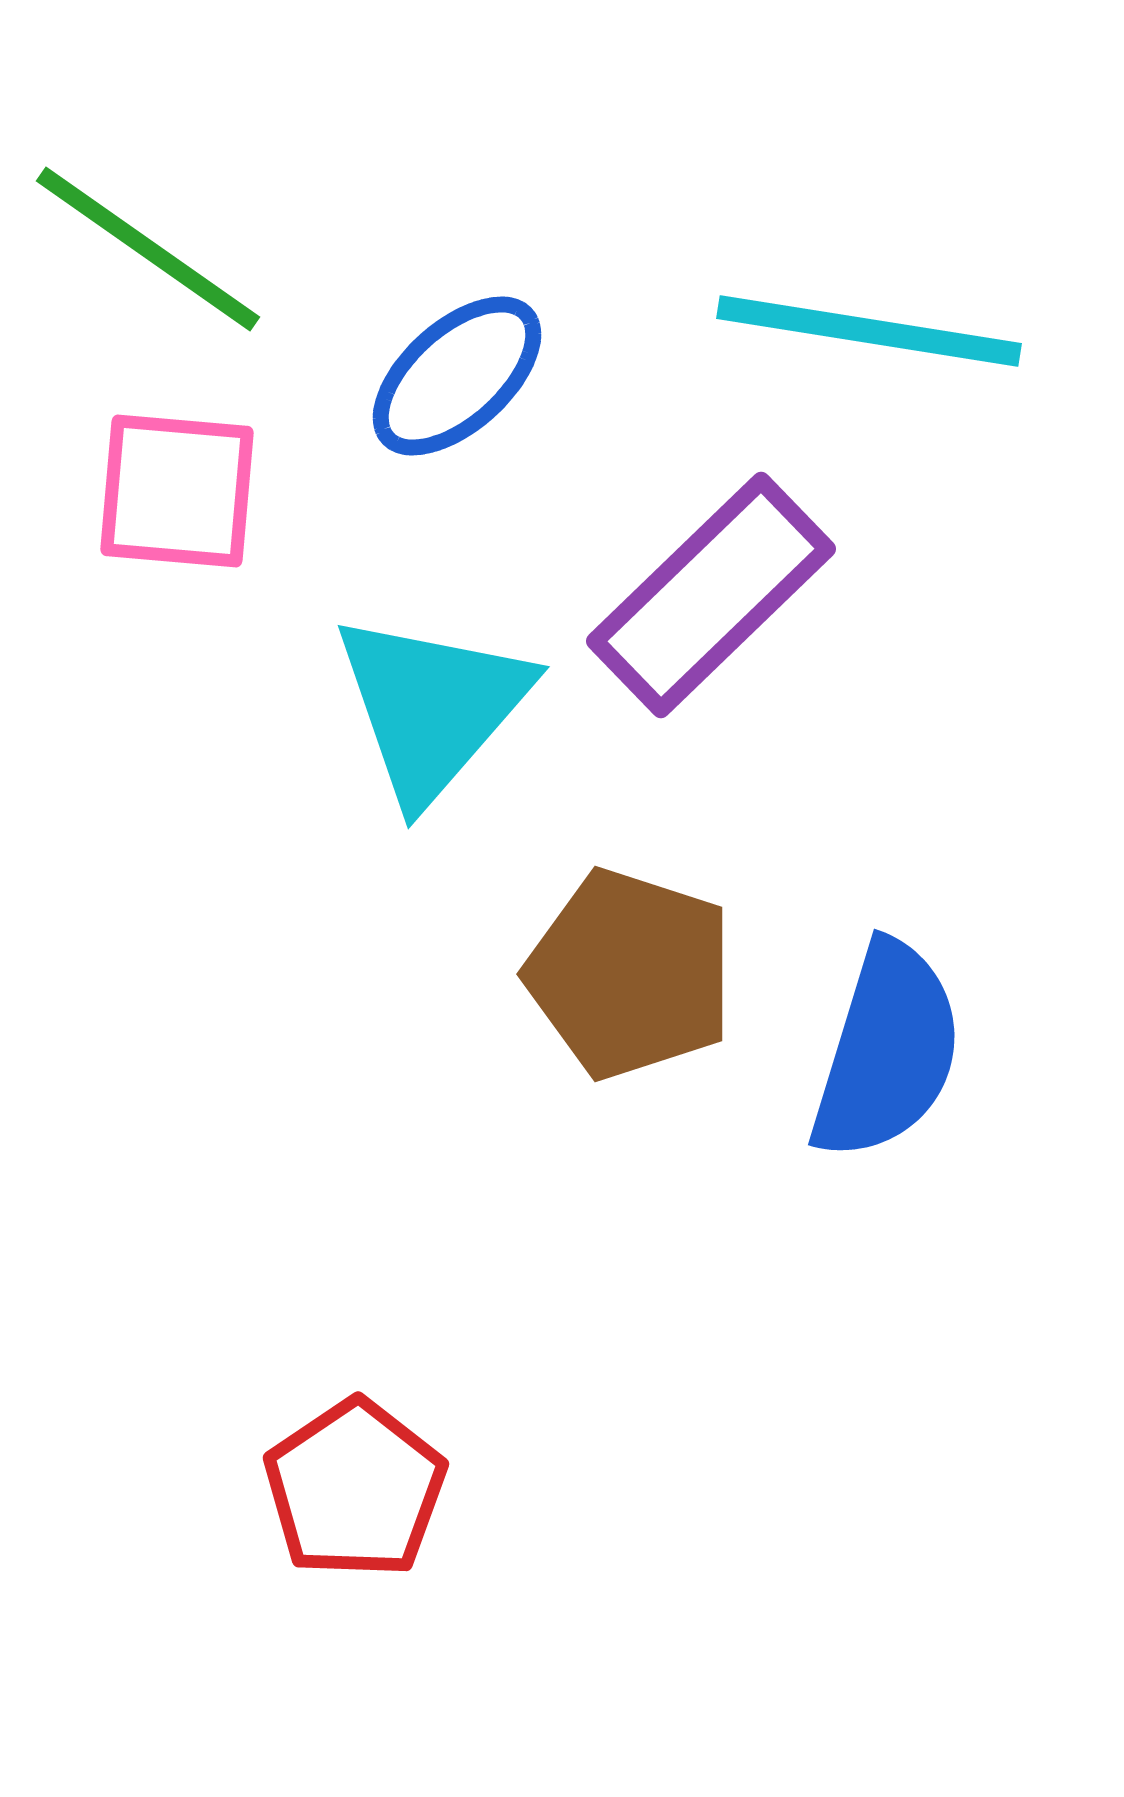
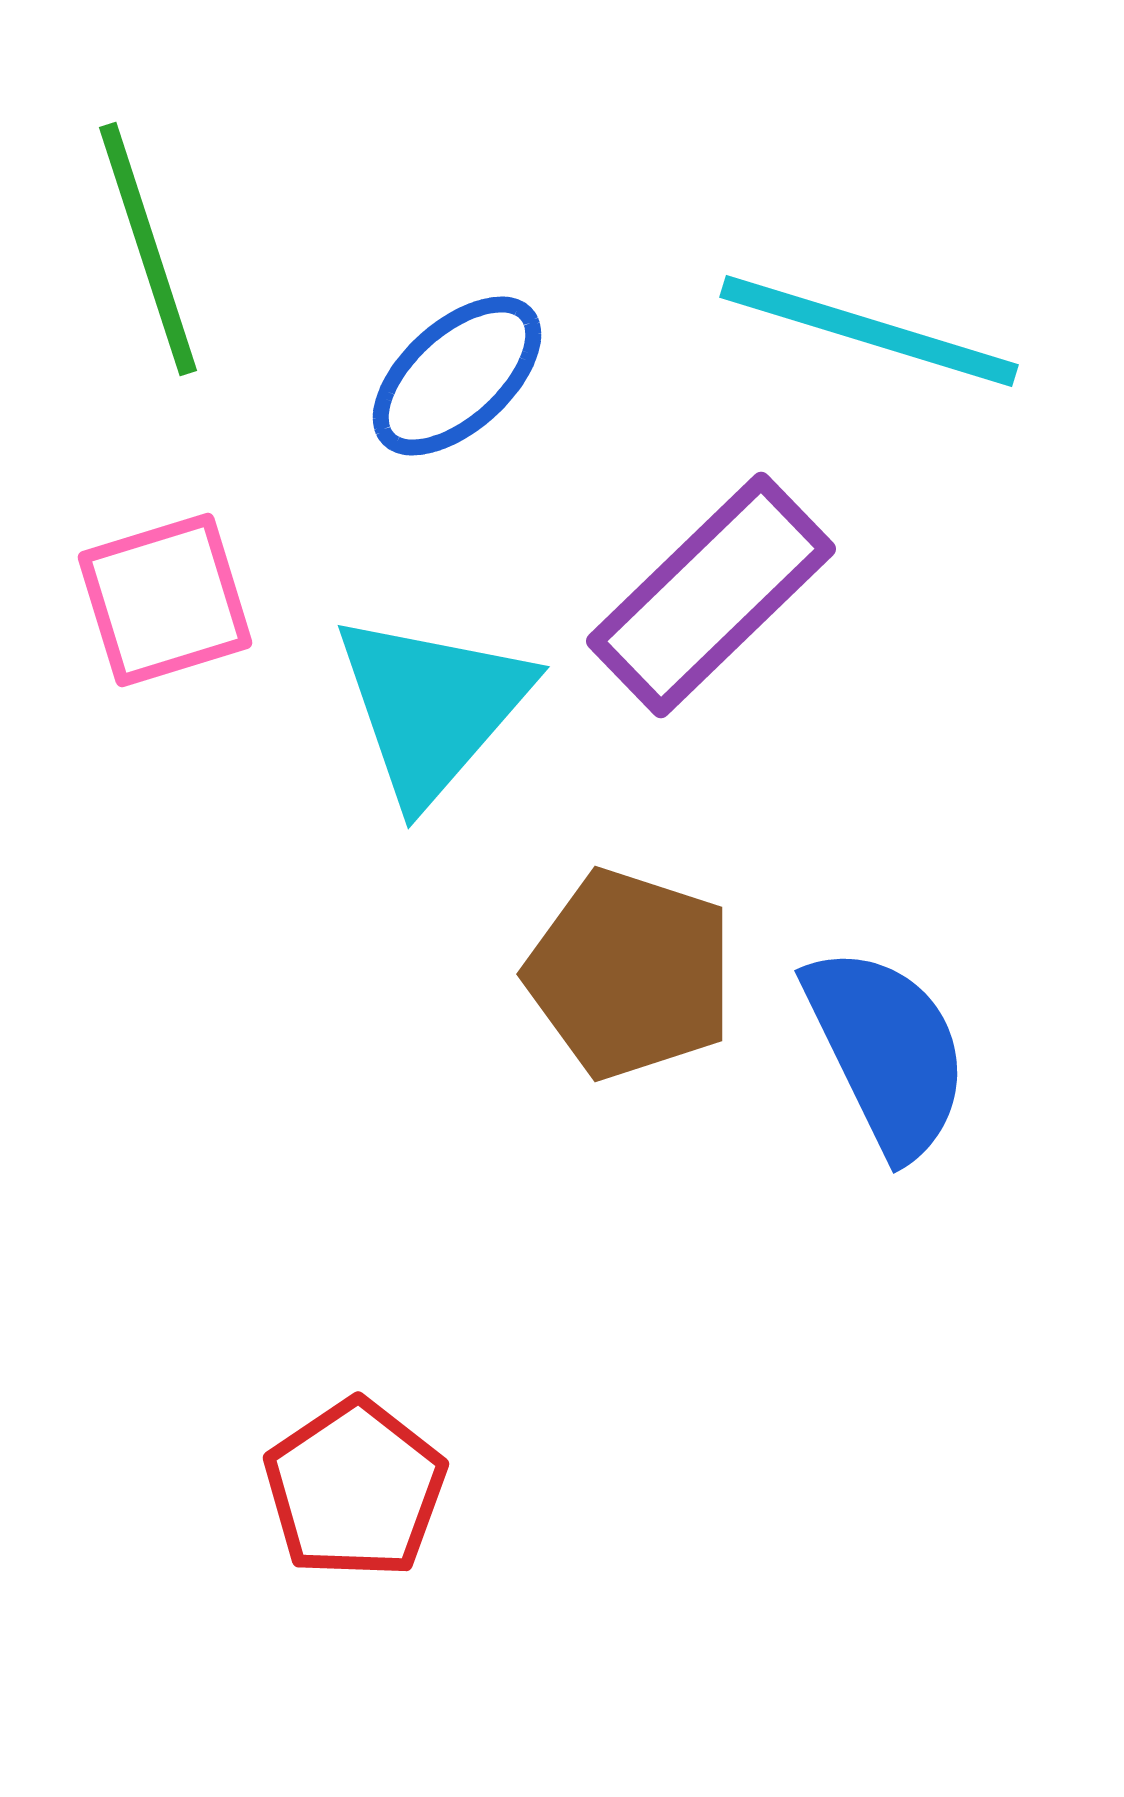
green line: rotated 37 degrees clockwise
cyan line: rotated 8 degrees clockwise
pink square: moved 12 px left, 109 px down; rotated 22 degrees counterclockwise
blue semicircle: rotated 43 degrees counterclockwise
